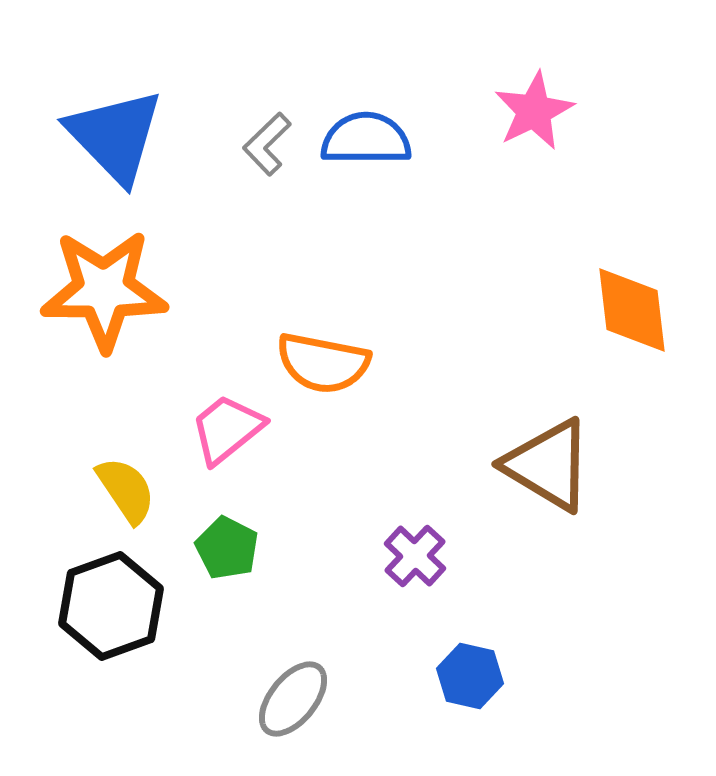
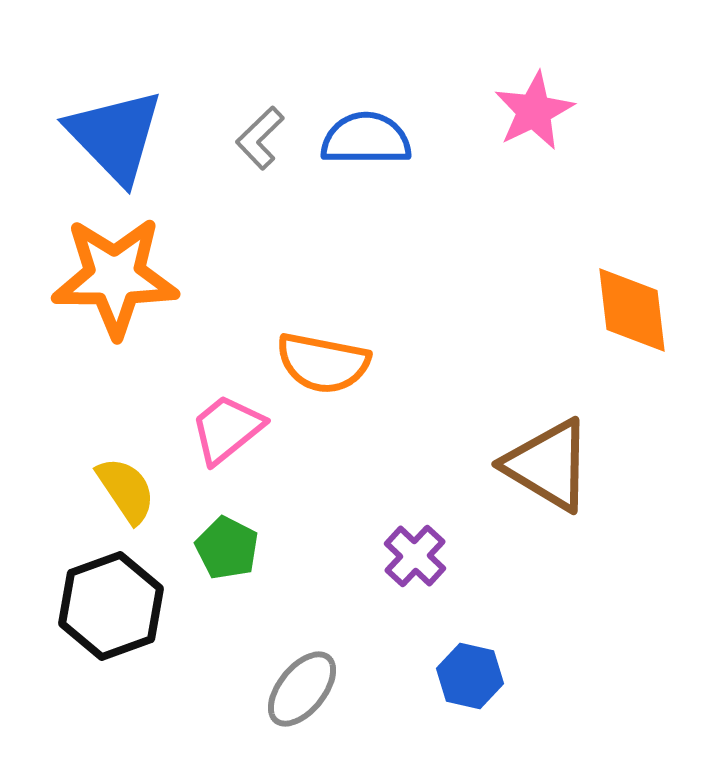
gray L-shape: moved 7 px left, 6 px up
orange star: moved 11 px right, 13 px up
gray ellipse: moved 9 px right, 10 px up
